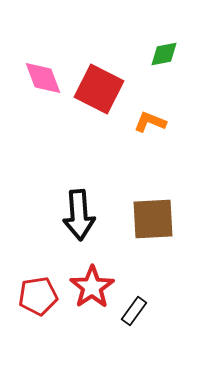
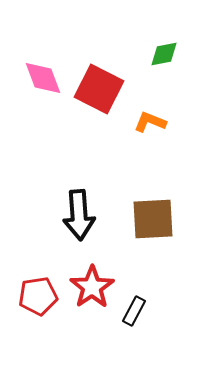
black rectangle: rotated 8 degrees counterclockwise
